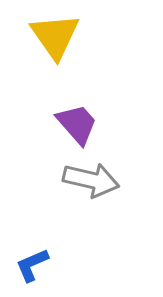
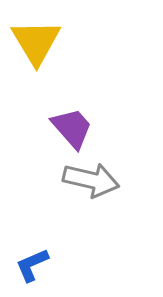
yellow triangle: moved 19 px left, 6 px down; rotated 4 degrees clockwise
purple trapezoid: moved 5 px left, 4 px down
